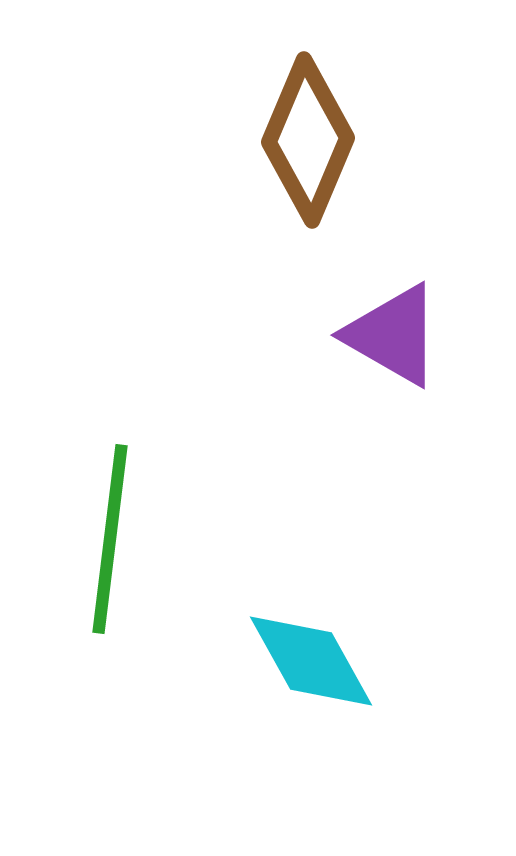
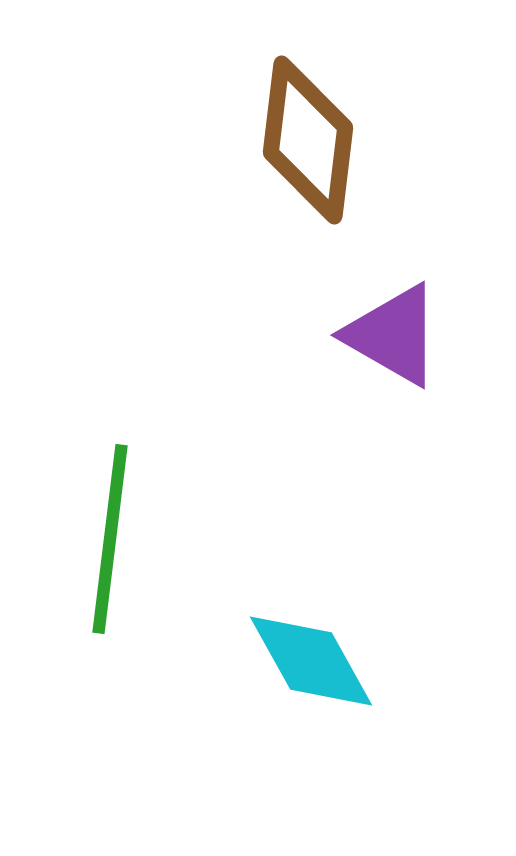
brown diamond: rotated 16 degrees counterclockwise
